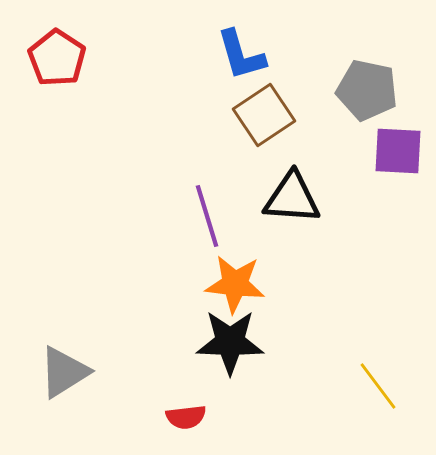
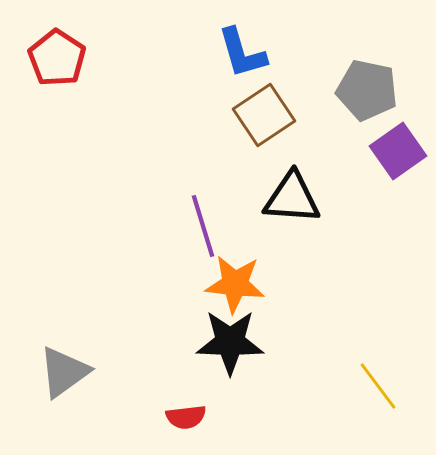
blue L-shape: moved 1 px right, 2 px up
purple square: rotated 38 degrees counterclockwise
purple line: moved 4 px left, 10 px down
gray triangle: rotated 4 degrees counterclockwise
